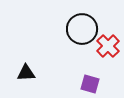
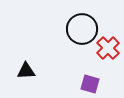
red cross: moved 2 px down
black triangle: moved 2 px up
